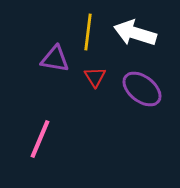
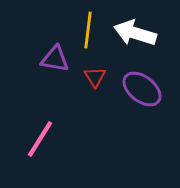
yellow line: moved 2 px up
pink line: rotated 9 degrees clockwise
